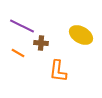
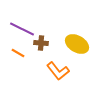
purple line: moved 3 px down
yellow ellipse: moved 4 px left, 9 px down
orange L-shape: rotated 45 degrees counterclockwise
